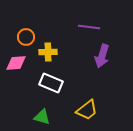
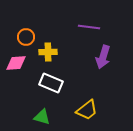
purple arrow: moved 1 px right, 1 px down
